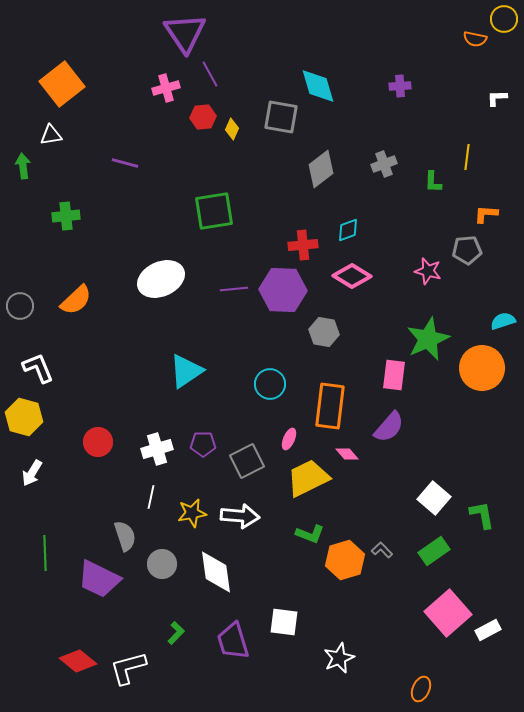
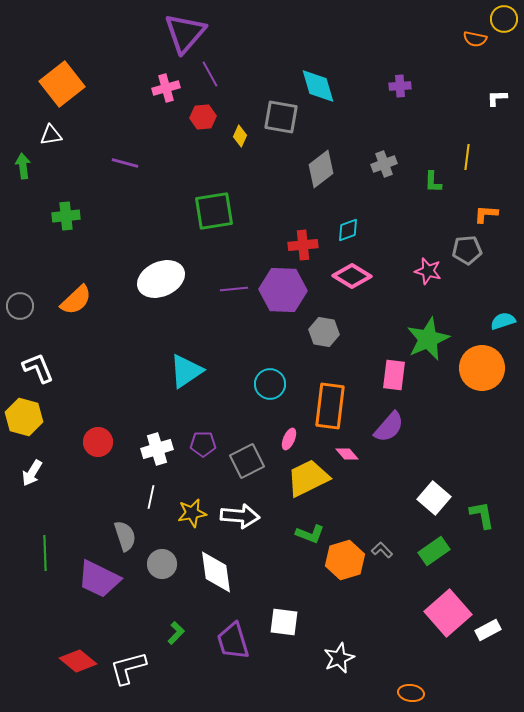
purple triangle at (185, 33): rotated 15 degrees clockwise
yellow diamond at (232, 129): moved 8 px right, 7 px down
orange ellipse at (421, 689): moved 10 px left, 4 px down; rotated 75 degrees clockwise
